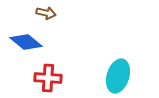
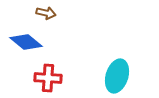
cyan ellipse: moved 1 px left
